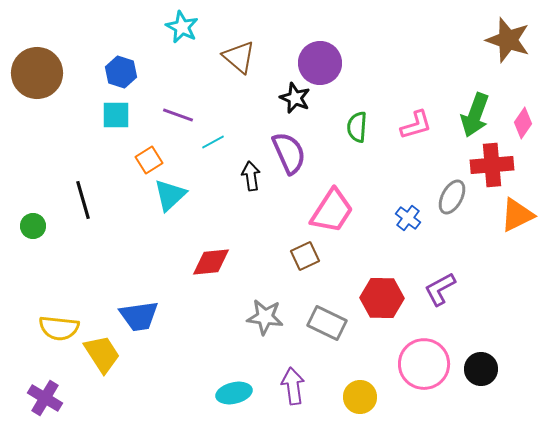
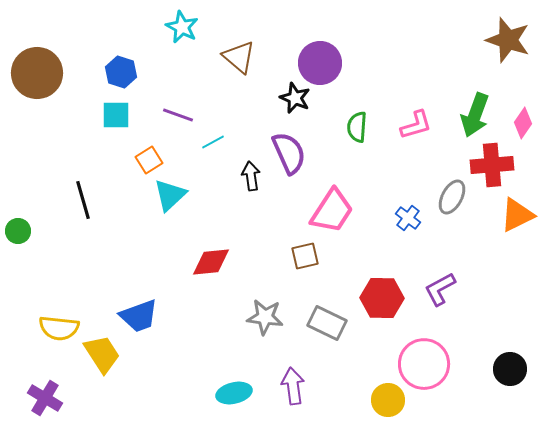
green circle: moved 15 px left, 5 px down
brown square: rotated 12 degrees clockwise
blue trapezoid: rotated 12 degrees counterclockwise
black circle: moved 29 px right
yellow circle: moved 28 px right, 3 px down
